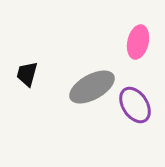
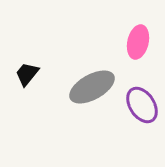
black trapezoid: rotated 24 degrees clockwise
purple ellipse: moved 7 px right
